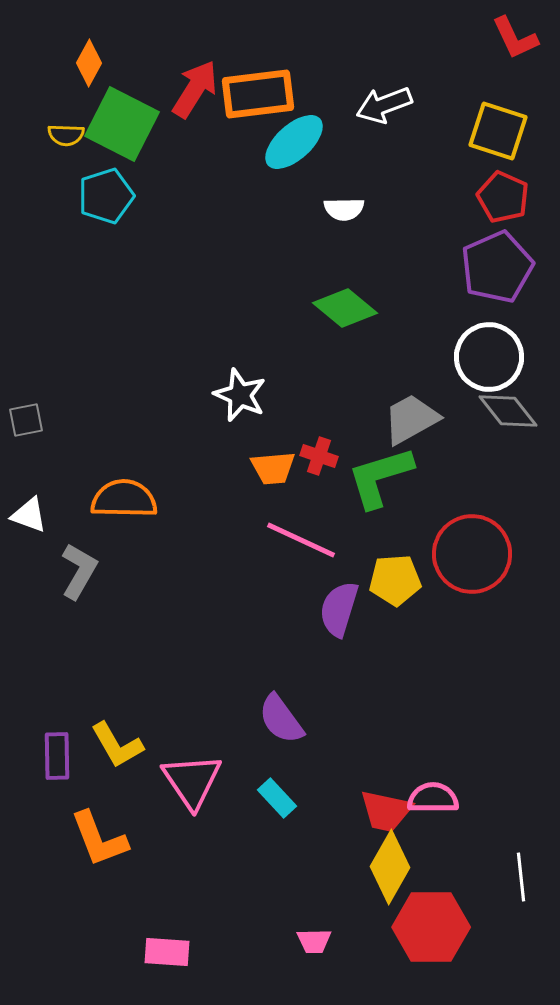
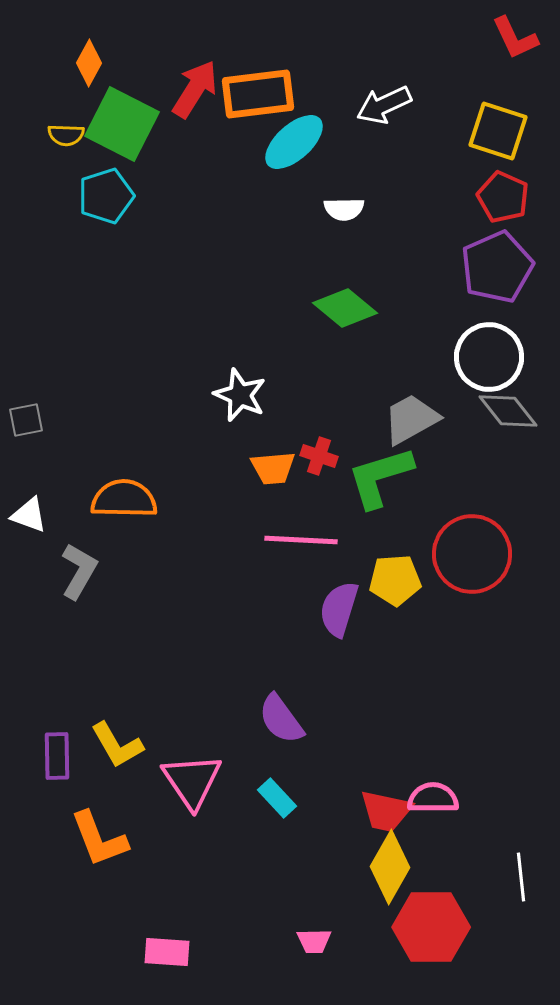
white arrow at (384, 105): rotated 4 degrees counterclockwise
pink line at (301, 540): rotated 22 degrees counterclockwise
